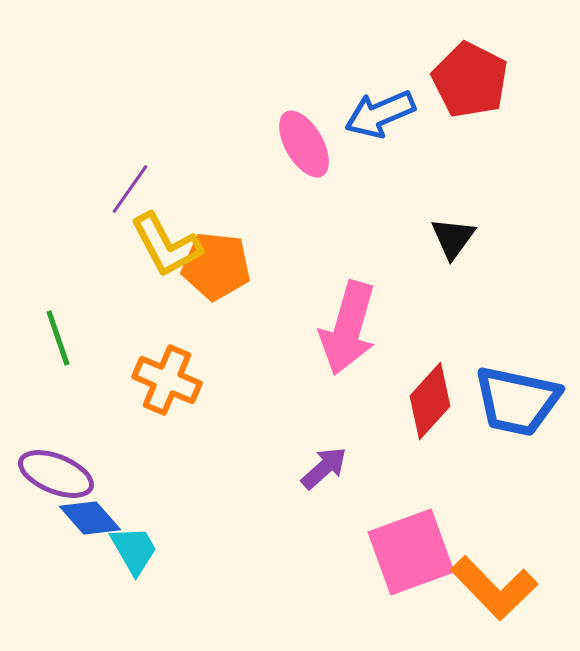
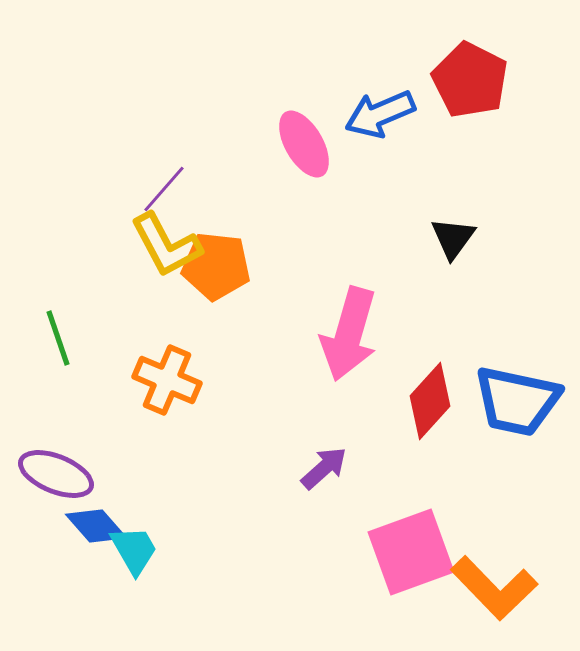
purple line: moved 34 px right; rotated 6 degrees clockwise
pink arrow: moved 1 px right, 6 px down
blue diamond: moved 6 px right, 8 px down
